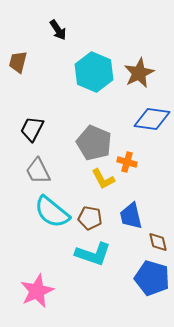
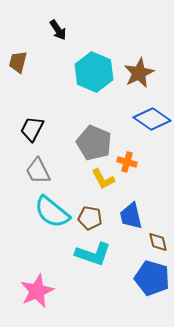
blue diamond: rotated 27 degrees clockwise
